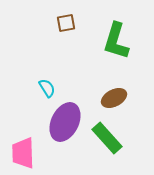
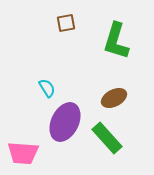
pink trapezoid: rotated 84 degrees counterclockwise
